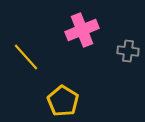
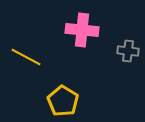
pink cross: rotated 28 degrees clockwise
yellow line: rotated 20 degrees counterclockwise
